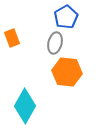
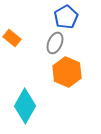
orange rectangle: rotated 30 degrees counterclockwise
gray ellipse: rotated 10 degrees clockwise
orange hexagon: rotated 16 degrees clockwise
